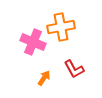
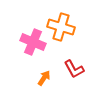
orange cross: rotated 28 degrees clockwise
